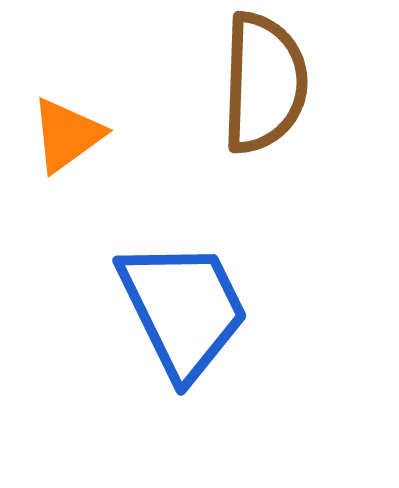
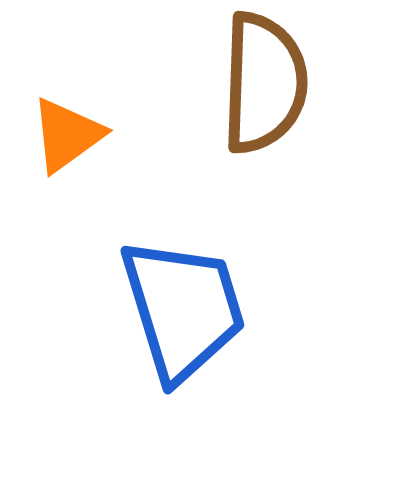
blue trapezoid: rotated 9 degrees clockwise
